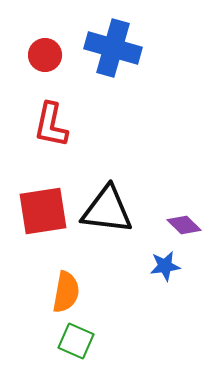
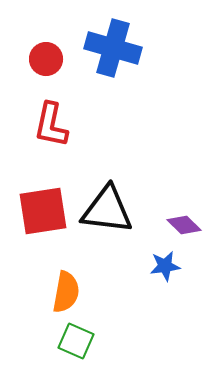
red circle: moved 1 px right, 4 px down
